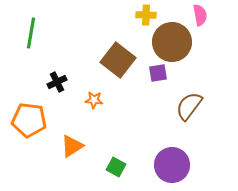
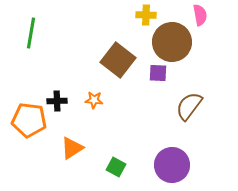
purple square: rotated 12 degrees clockwise
black cross: moved 19 px down; rotated 24 degrees clockwise
orange triangle: moved 2 px down
